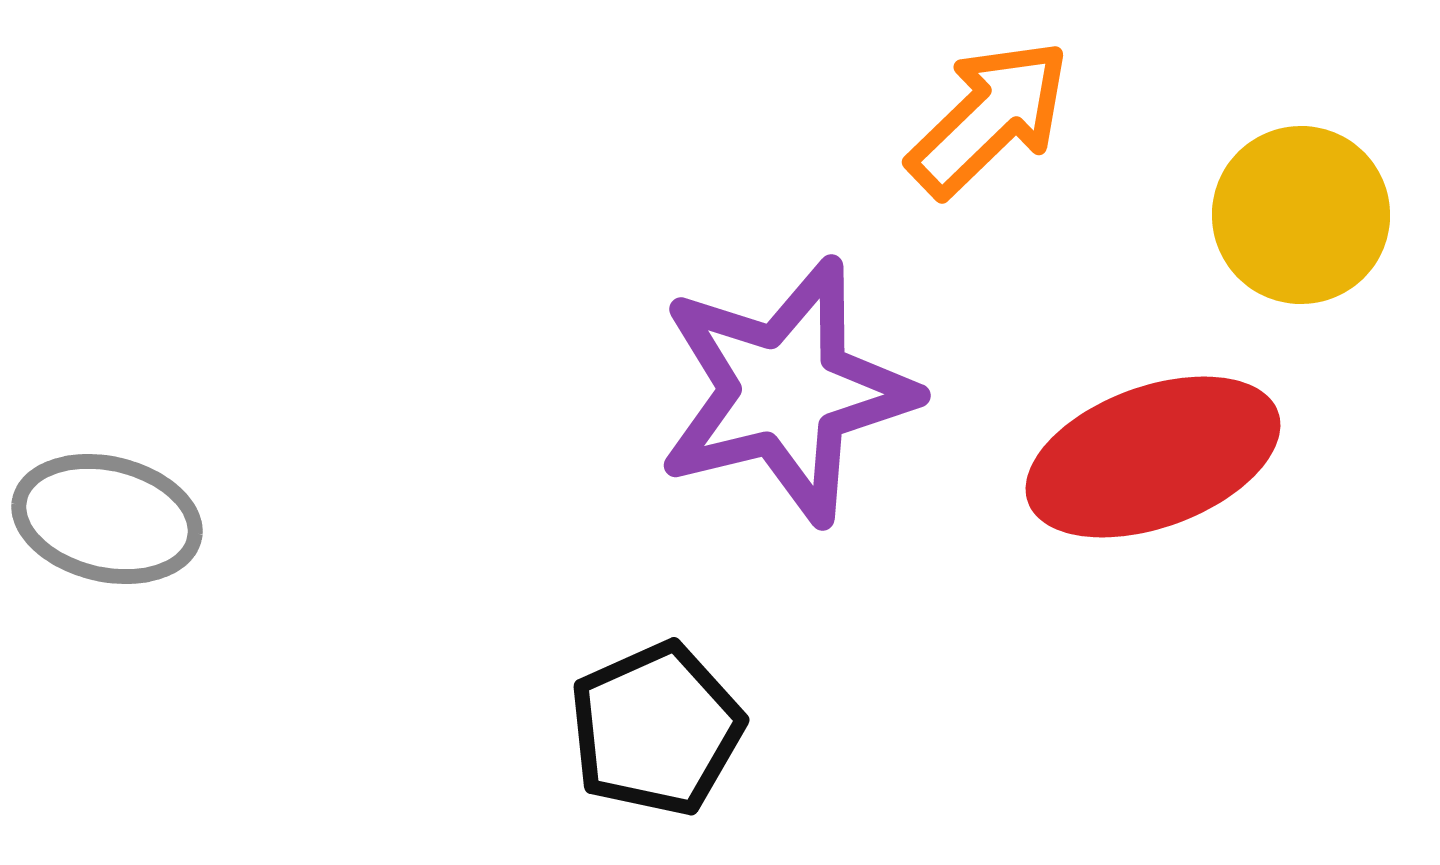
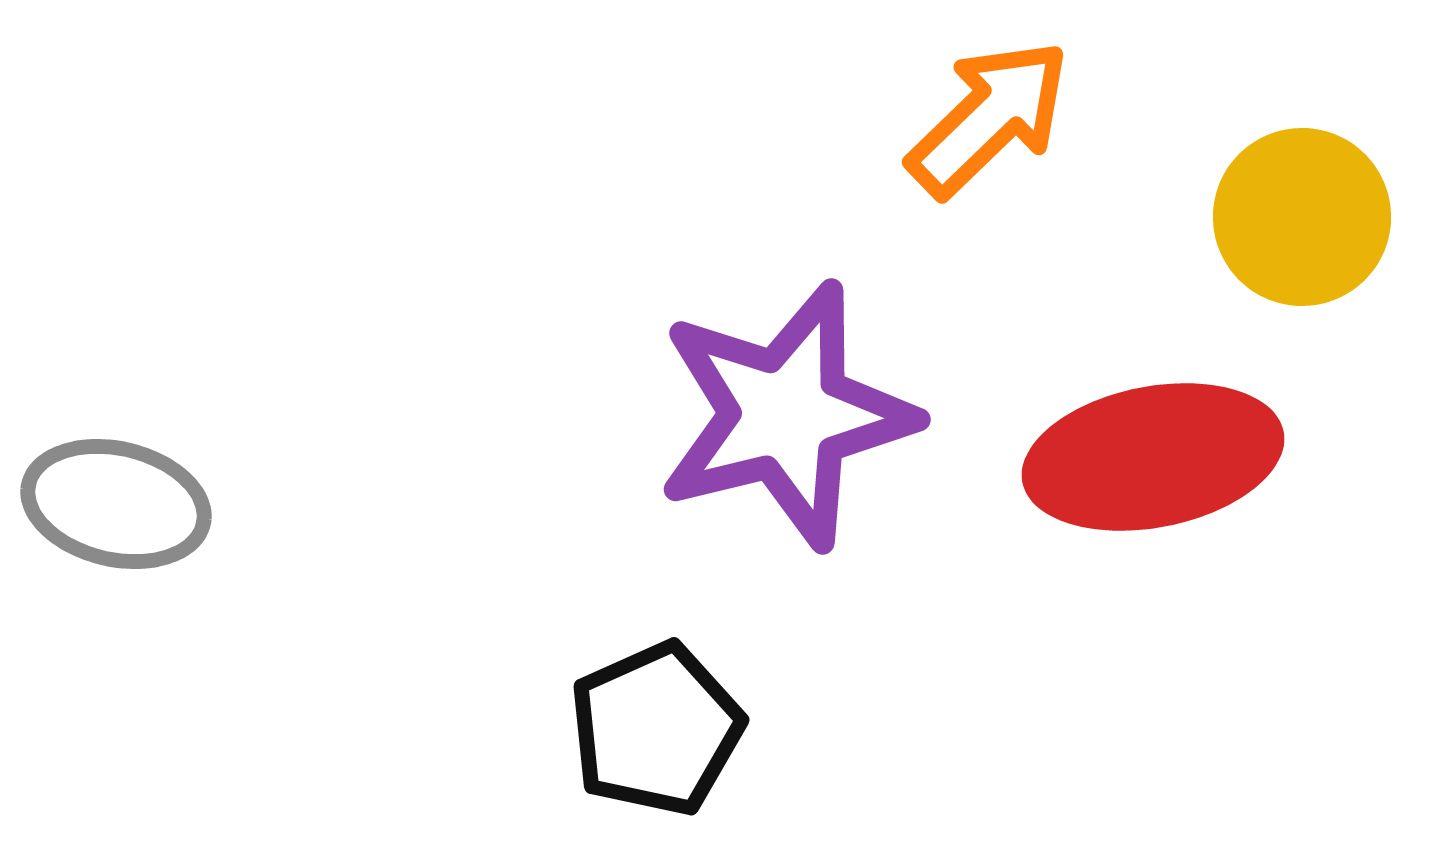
yellow circle: moved 1 px right, 2 px down
purple star: moved 24 px down
red ellipse: rotated 9 degrees clockwise
gray ellipse: moved 9 px right, 15 px up
